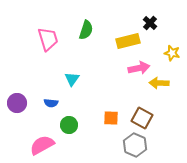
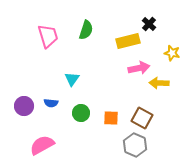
black cross: moved 1 px left, 1 px down
pink trapezoid: moved 3 px up
purple circle: moved 7 px right, 3 px down
green circle: moved 12 px right, 12 px up
